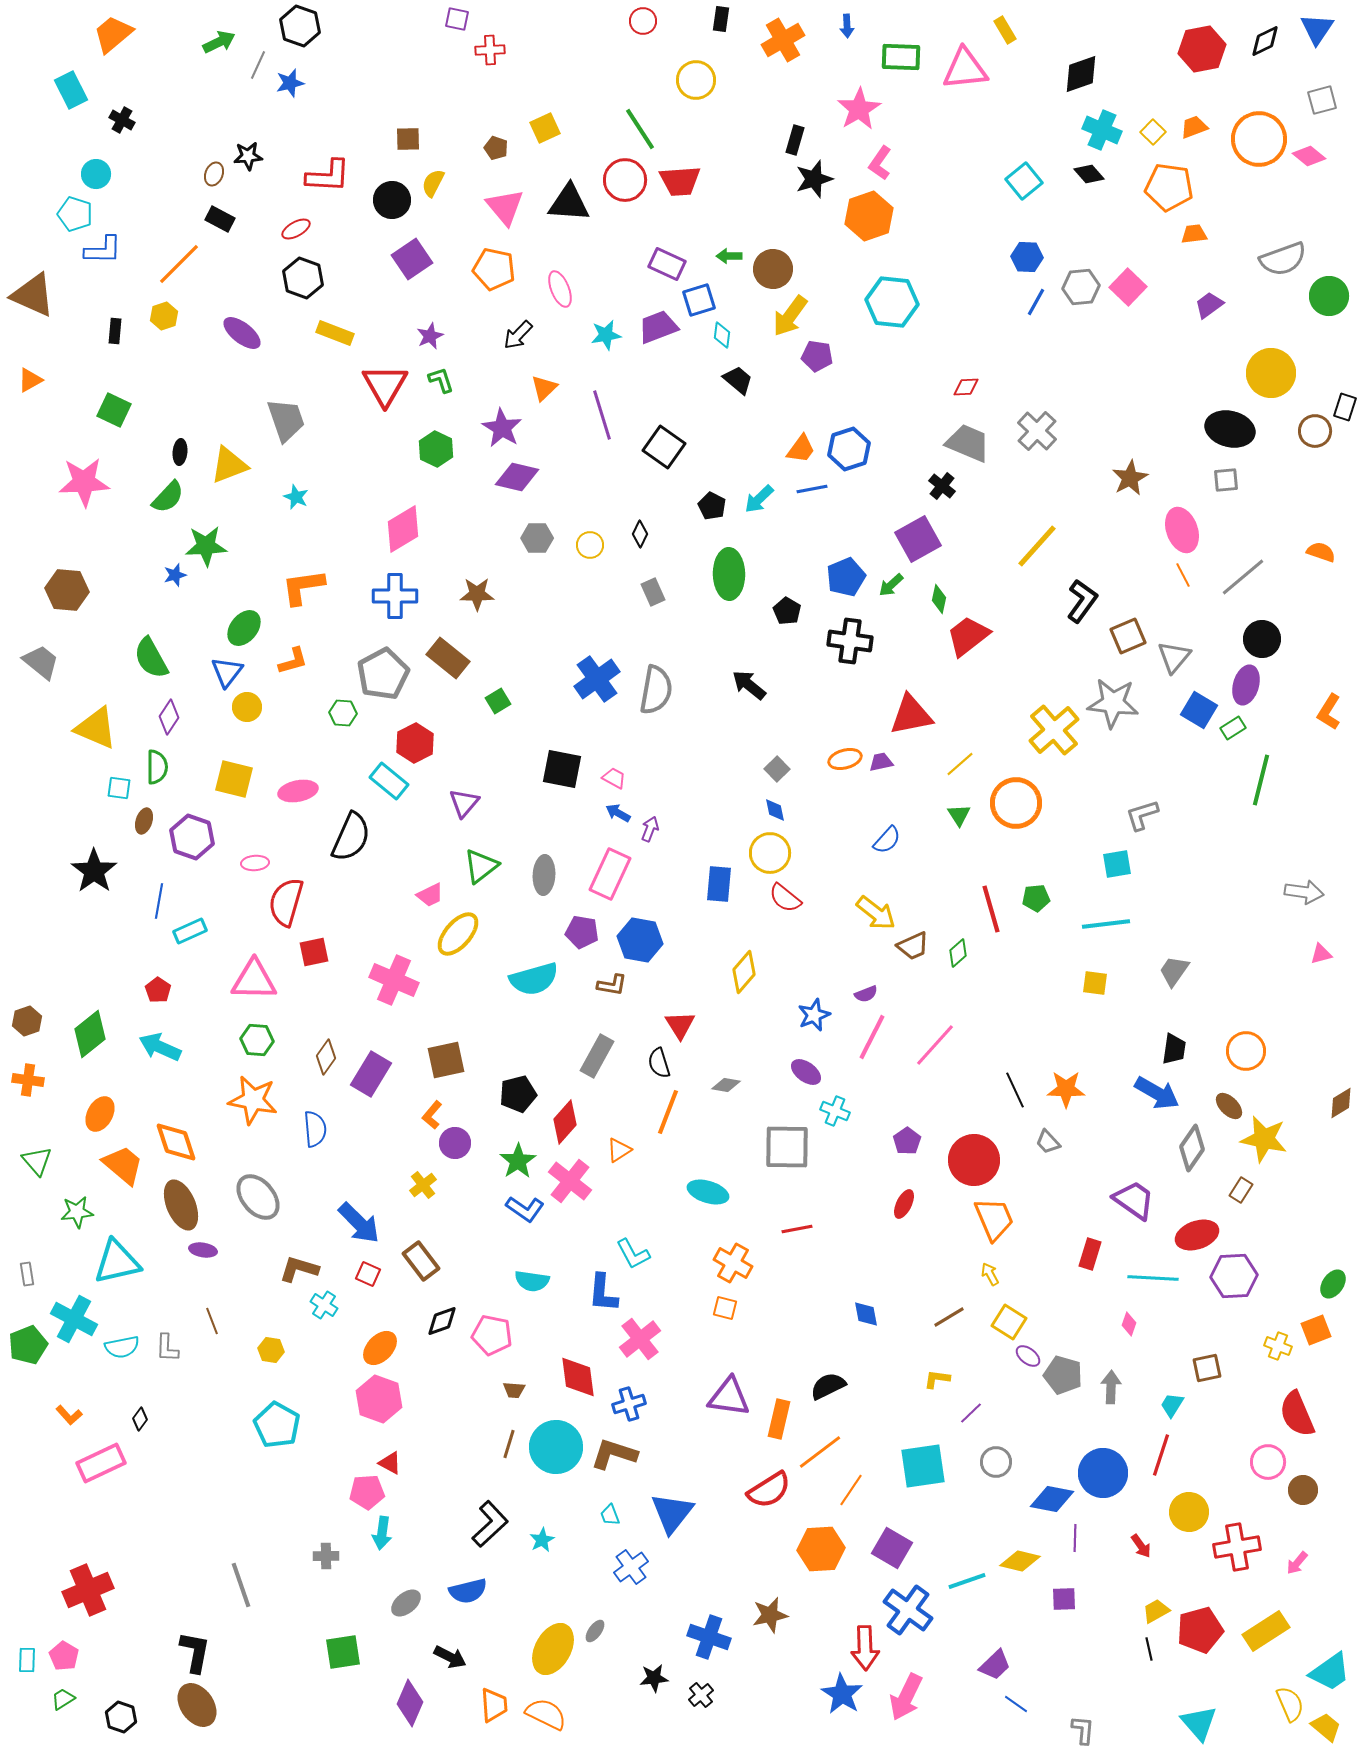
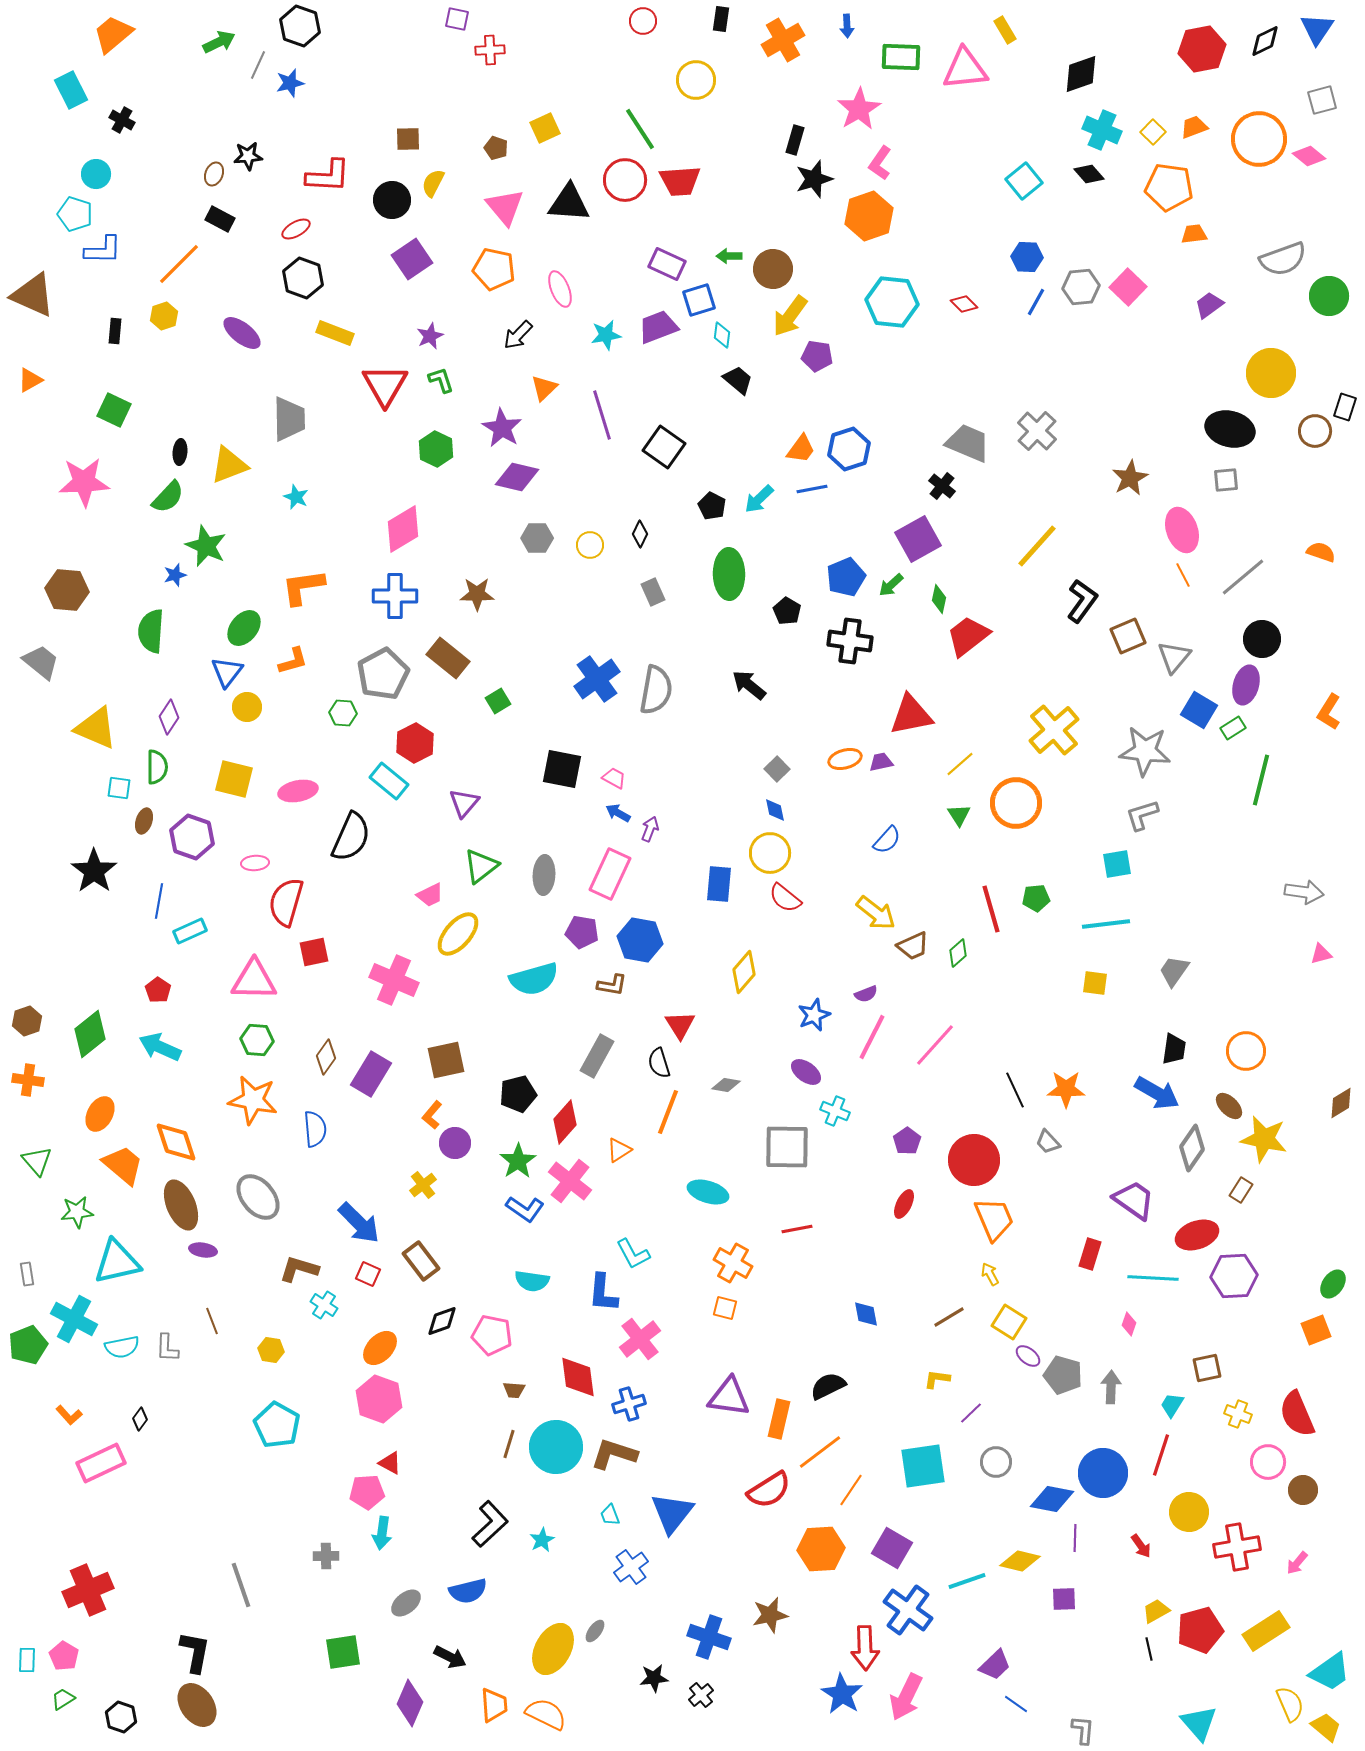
red diamond at (966, 387): moved 2 px left, 83 px up; rotated 48 degrees clockwise
gray trapezoid at (286, 420): moved 3 px right, 1 px up; rotated 18 degrees clockwise
green star at (206, 546): rotated 27 degrees clockwise
green semicircle at (151, 658): moved 27 px up; rotated 33 degrees clockwise
gray star at (1113, 703): moved 32 px right, 48 px down
yellow cross at (1278, 1346): moved 40 px left, 68 px down
